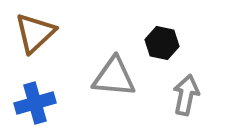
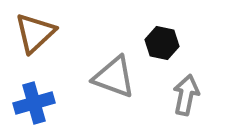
gray triangle: rotated 15 degrees clockwise
blue cross: moved 1 px left
